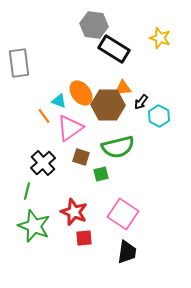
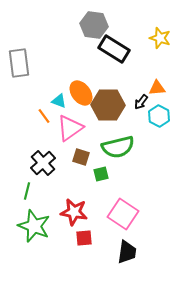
orange triangle: moved 34 px right
red star: rotated 12 degrees counterclockwise
